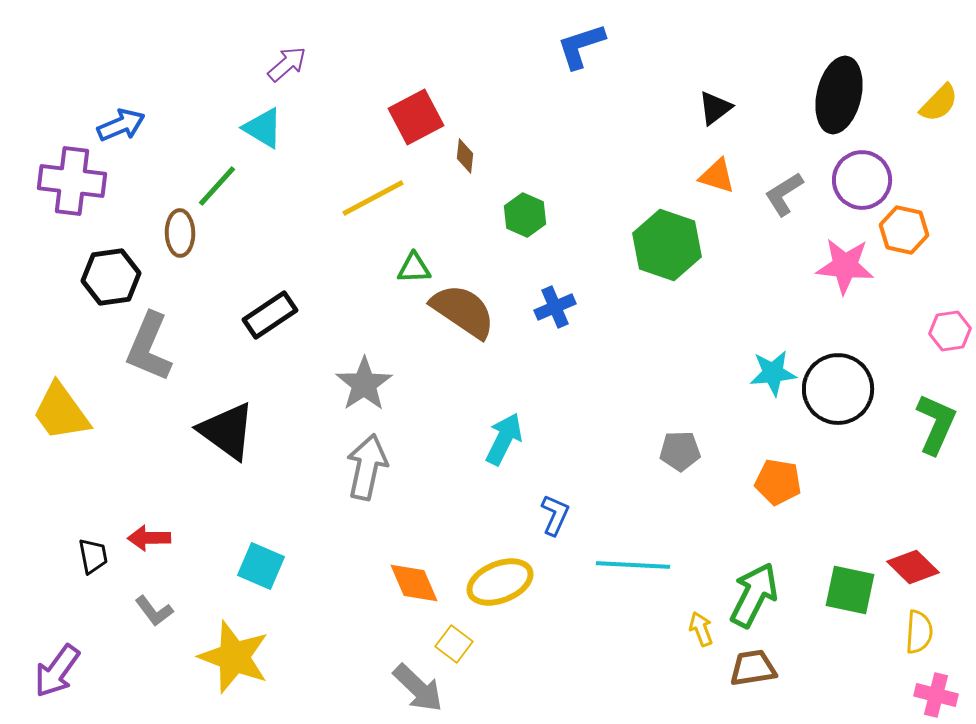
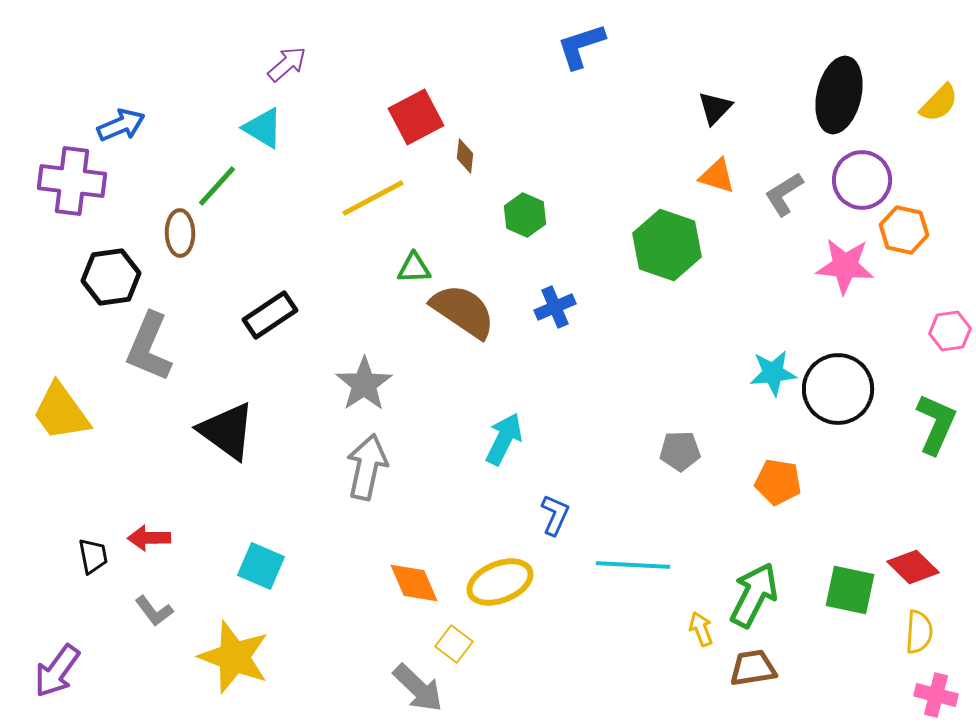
black triangle at (715, 108): rotated 9 degrees counterclockwise
